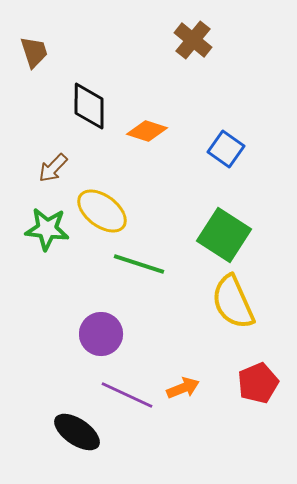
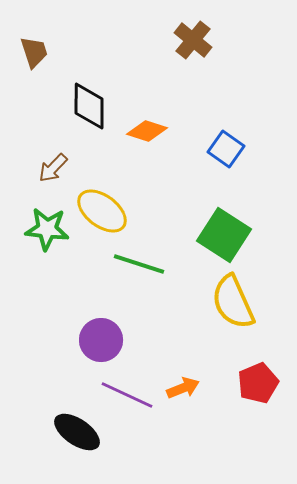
purple circle: moved 6 px down
